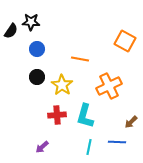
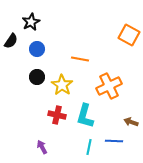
black star: rotated 30 degrees counterclockwise
black semicircle: moved 10 px down
orange square: moved 4 px right, 6 px up
red cross: rotated 18 degrees clockwise
brown arrow: rotated 64 degrees clockwise
blue line: moved 3 px left, 1 px up
purple arrow: rotated 104 degrees clockwise
